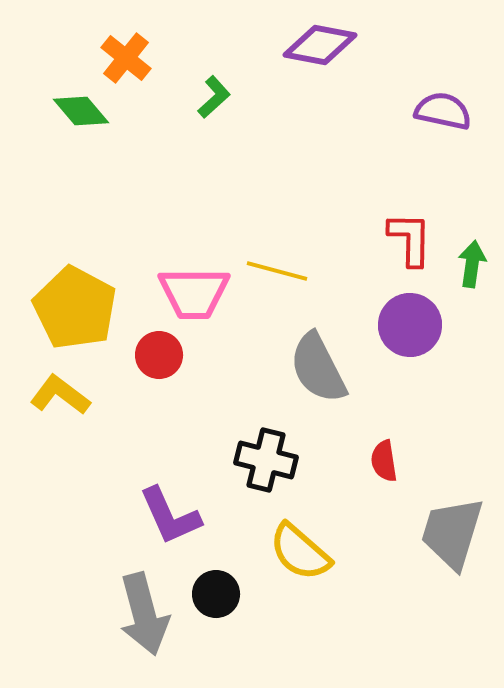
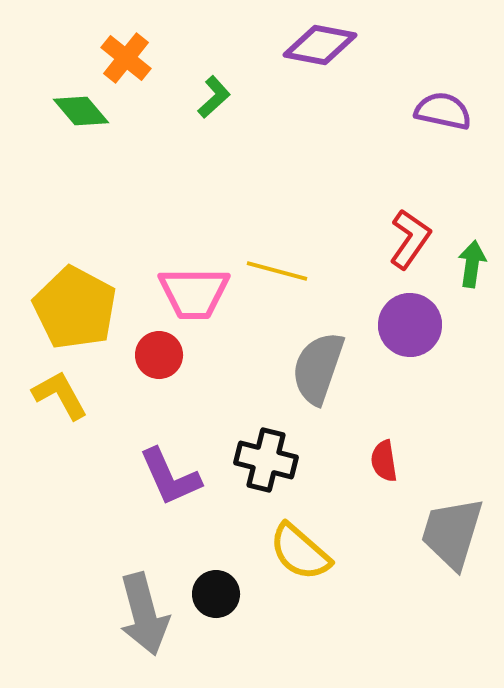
red L-shape: rotated 34 degrees clockwise
gray semicircle: rotated 46 degrees clockwise
yellow L-shape: rotated 24 degrees clockwise
purple L-shape: moved 39 px up
